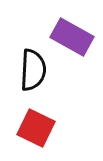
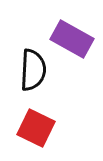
purple rectangle: moved 2 px down
